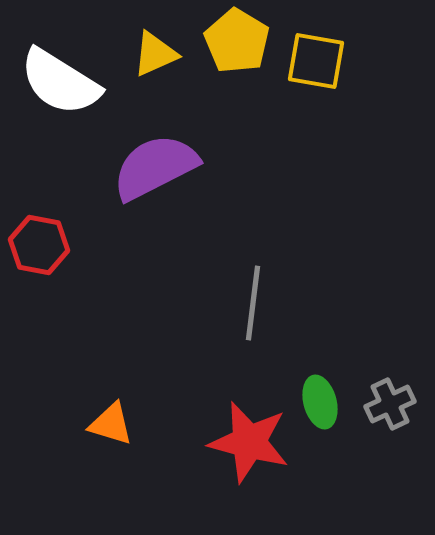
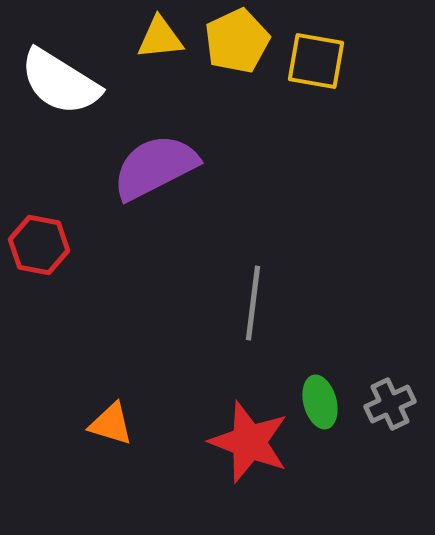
yellow pentagon: rotated 16 degrees clockwise
yellow triangle: moved 5 px right, 16 px up; rotated 18 degrees clockwise
red star: rotated 6 degrees clockwise
